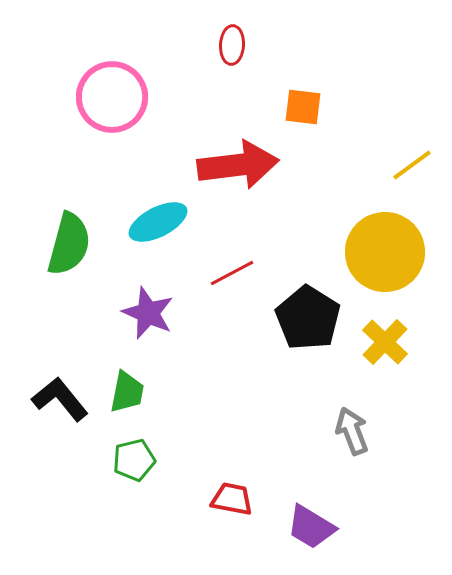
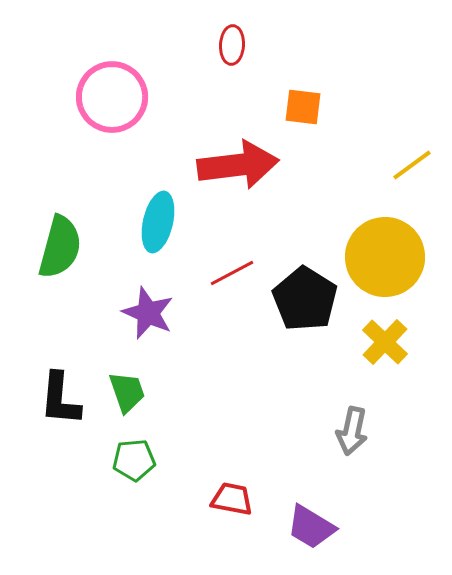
cyan ellipse: rotated 50 degrees counterclockwise
green semicircle: moved 9 px left, 3 px down
yellow circle: moved 5 px down
black pentagon: moved 3 px left, 19 px up
green trapezoid: rotated 30 degrees counterclockwise
black L-shape: rotated 136 degrees counterclockwise
gray arrow: rotated 147 degrees counterclockwise
green pentagon: rotated 9 degrees clockwise
